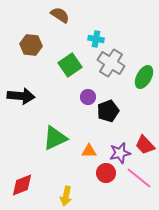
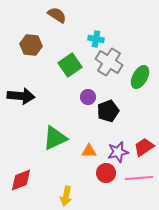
brown semicircle: moved 3 px left
gray cross: moved 2 px left, 1 px up
green ellipse: moved 4 px left
red trapezoid: moved 1 px left, 2 px down; rotated 100 degrees clockwise
purple star: moved 2 px left, 1 px up
pink line: rotated 44 degrees counterclockwise
red diamond: moved 1 px left, 5 px up
